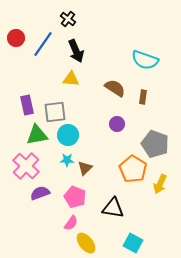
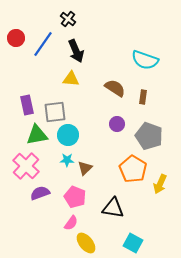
gray pentagon: moved 6 px left, 8 px up
